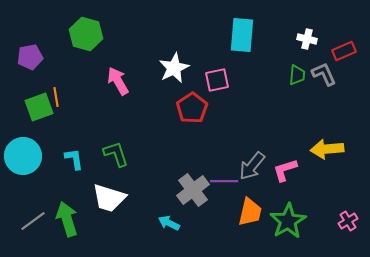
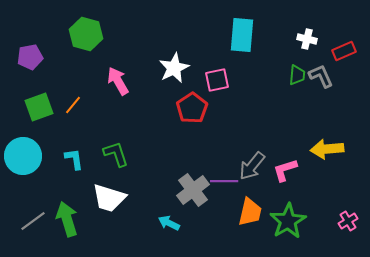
gray L-shape: moved 3 px left, 2 px down
orange line: moved 17 px right, 8 px down; rotated 48 degrees clockwise
